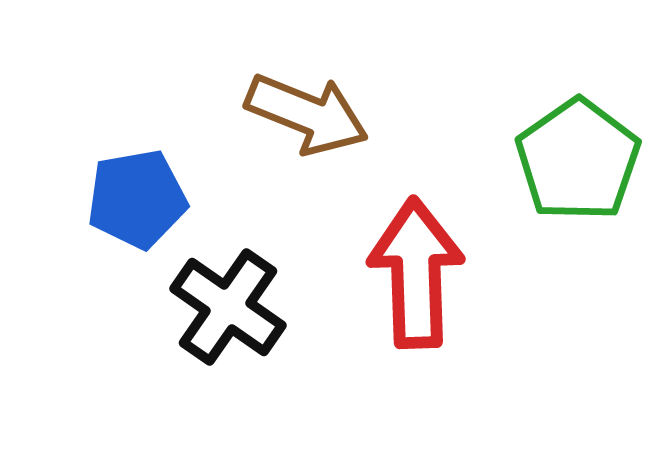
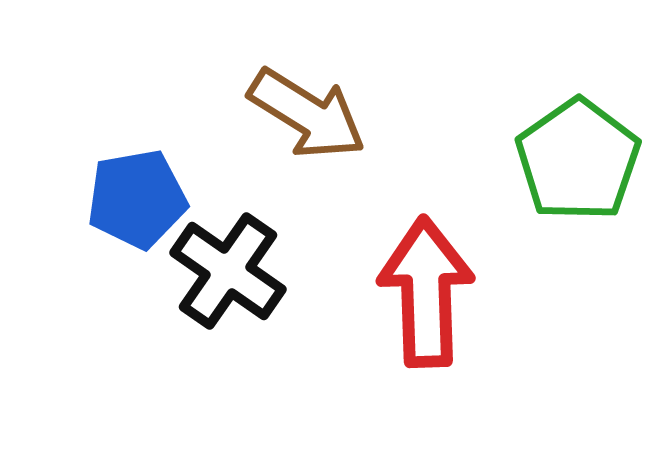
brown arrow: rotated 10 degrees clockwise
red arrow: moved 10 px right, 19 px down
black cross: moved 36 px up
